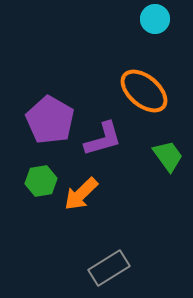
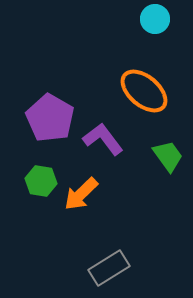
purple pentagon: moved 2 px up
purple L-shape: rotated 111 degrees counterclockwise
green hexagon: rotated 20 degrees clockwise
